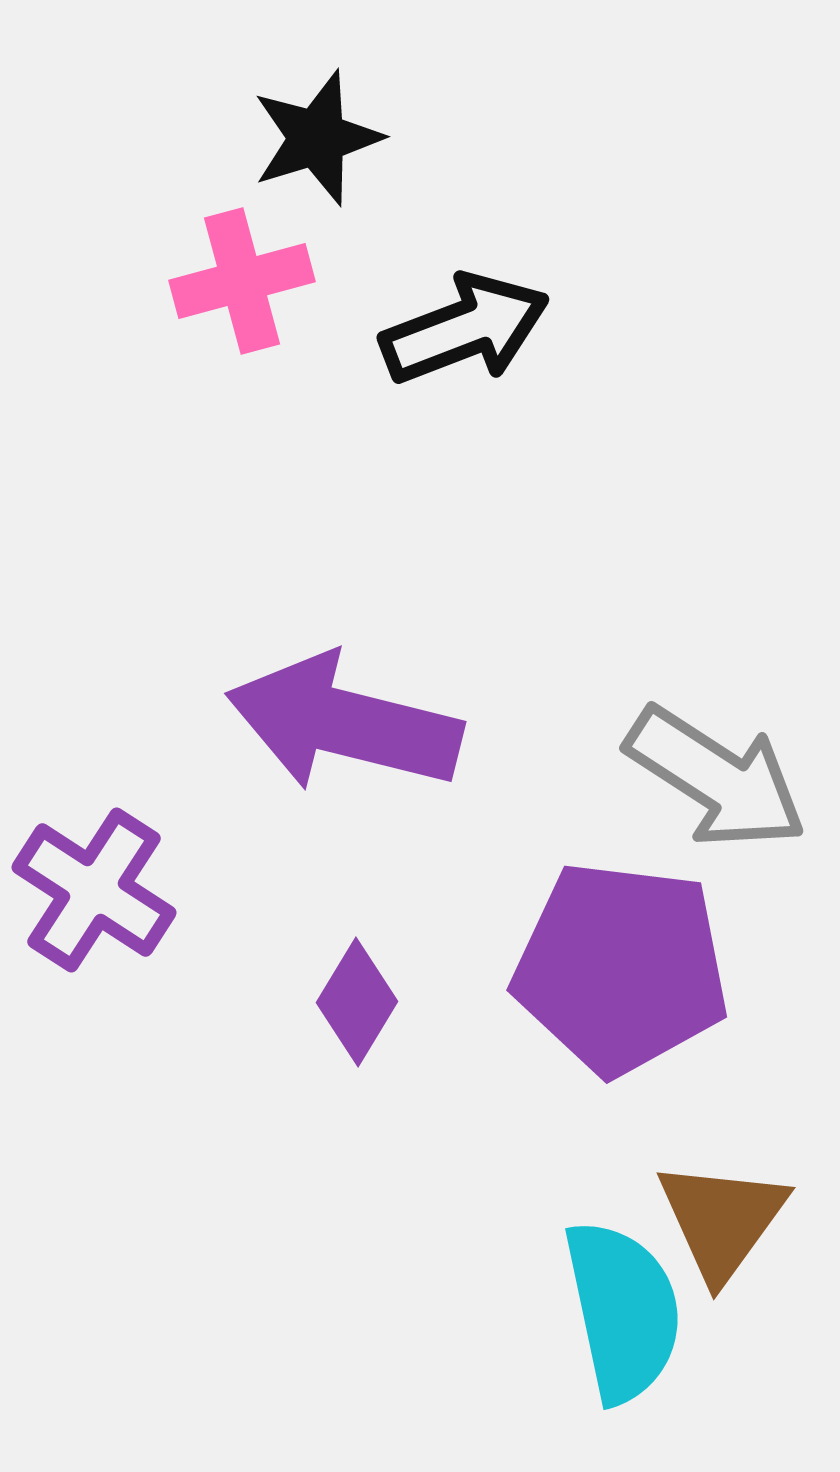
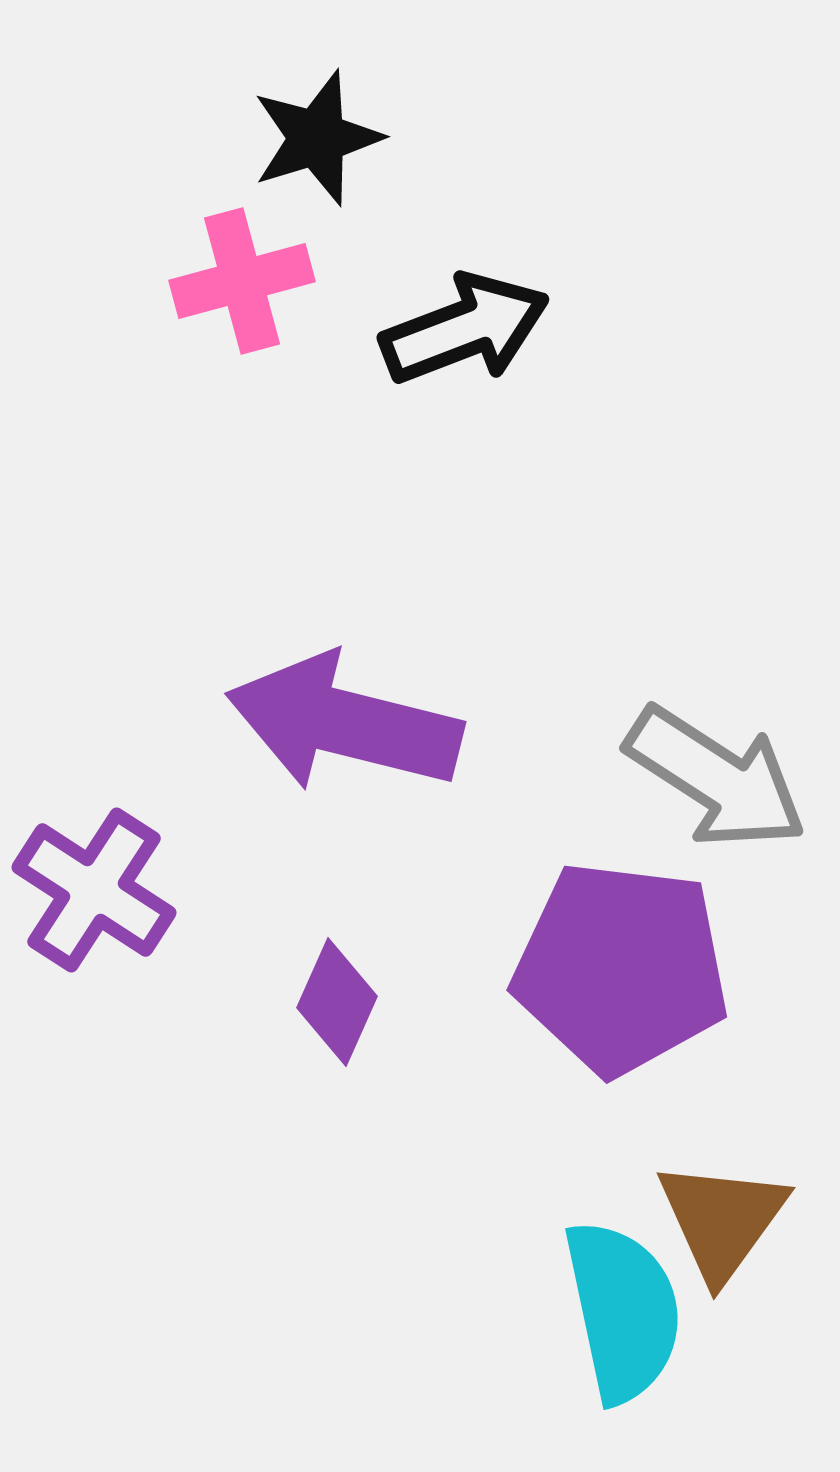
purple diamond: moved 20 px left; rotated 7 degrees counterclockwise
